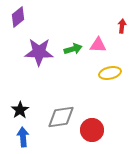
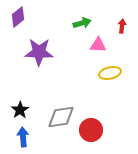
green arrow: moved 9 px right, 26 px up
red circle: moved 1 px left
